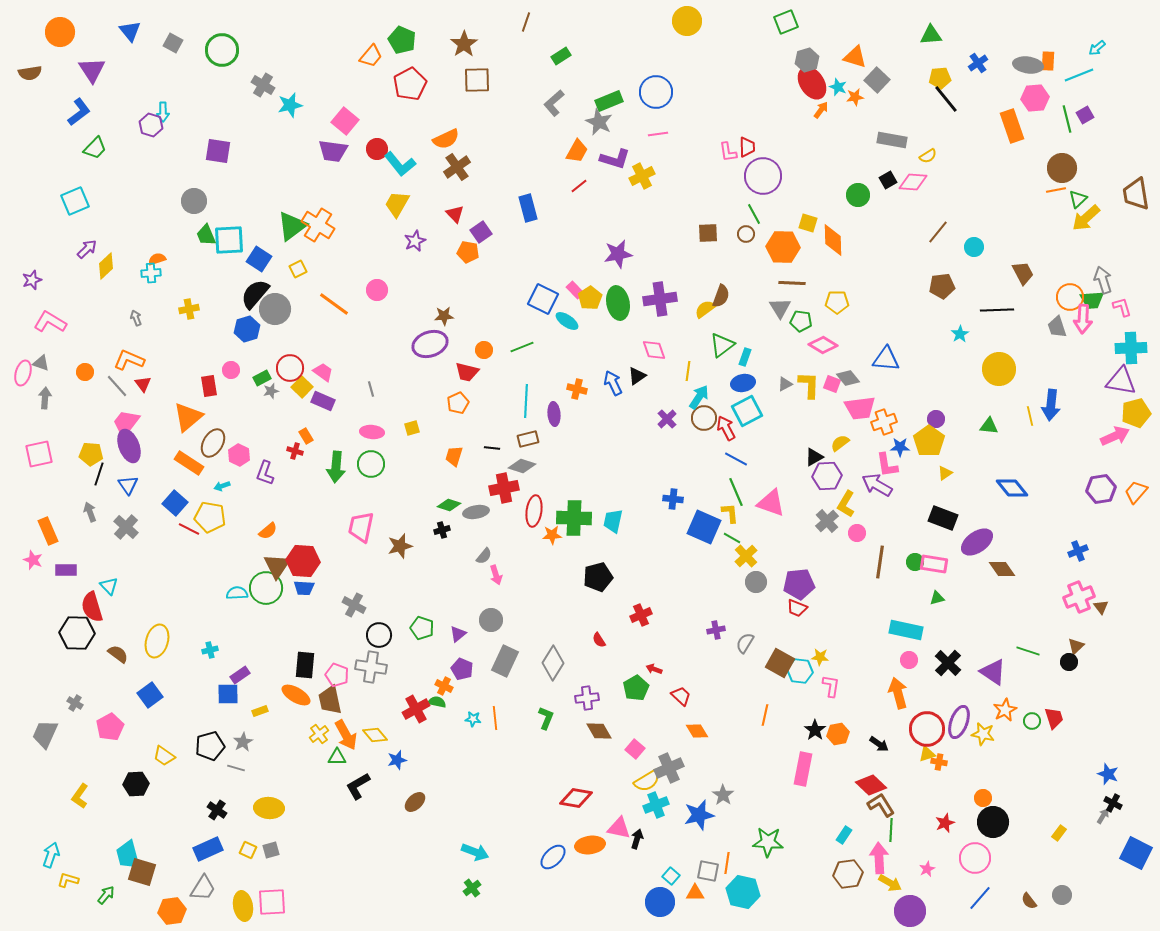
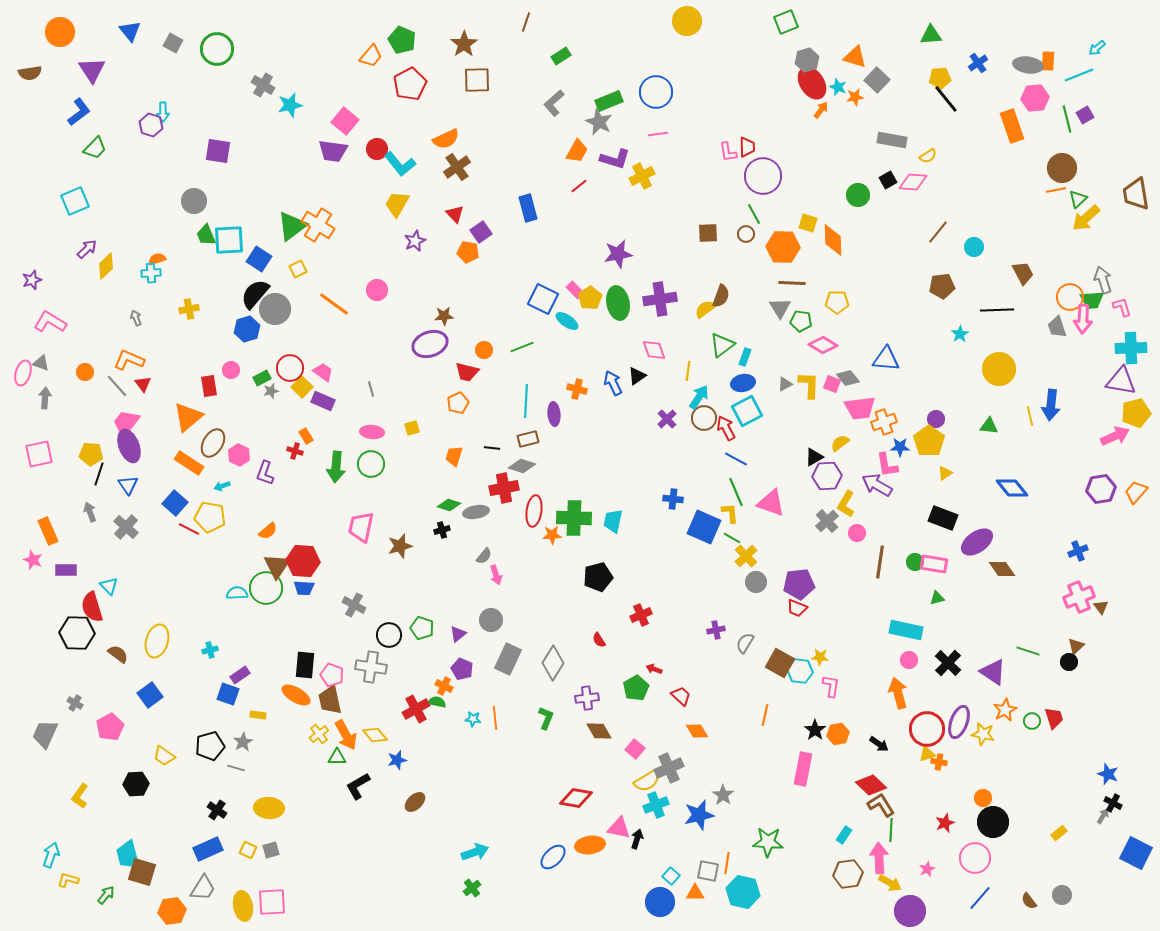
green circle at (222, 50): moved 5 px left, 1 px up
black circle at (379, 635): moved 10 px right
gray rectangle at (505, 661): moved 3 px right, 2 px up
pink pentagon at (337, 675): moved 5 px left
blue square at (228, 694): rotated 20 degrees clockwise
yellow rectangle at (260, 711): moved 2 px left, 4 px down; rotated 28 degrees clockwise
yellow rectangle at (1059, 833): rotated 14 degrees clockwise
cyan arrow at (475, 852): rotated 40 degrees counterclockwise
